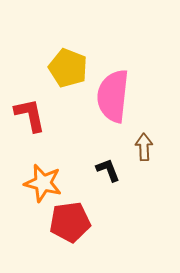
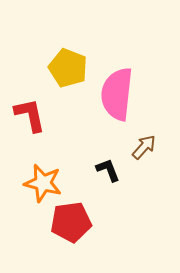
pink semicircle: moved 4 px right, 2 px up
brown arrow: rotated 44 degrees clockwise
red pentagon: moved 1 px right
